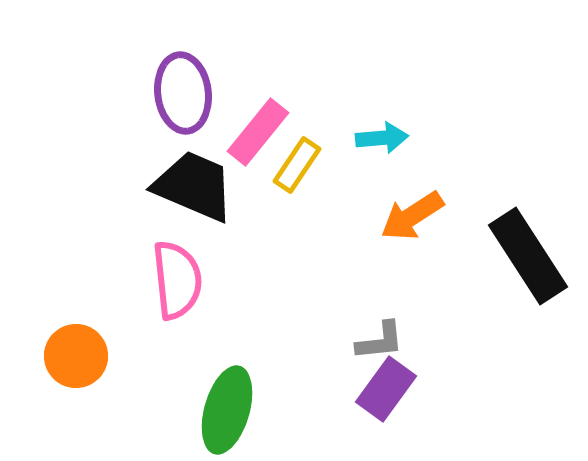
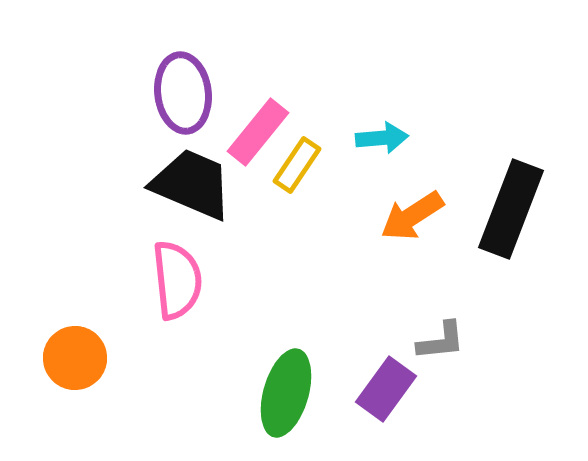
black trapezoid: moved 2 px left, 2 px up
black rectangle: moved 17 px left, 47 px up; rotated 54 degrees clockwise
gray L-shape: moved 61 px right
orange circle: moved 1 px left, 2 px down
green ellipse: moved 59 px right, 17 px up
